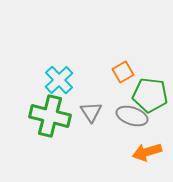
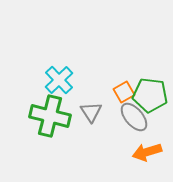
orange square: moved 1 px right, 20 px down
gray ellipse: moved 2 px right, 1 px down; rotated 32 degrees clockwise
